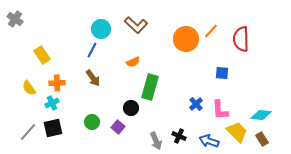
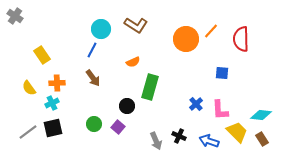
gray cross: moved 3 px up
brown L-shape: rotated 10 degrees counterclockwise
black circle: moved 4 px left, 2 px up
green circle: moved 2 px right, 2 px down
gray line: rotated 12 degrees clockwise
